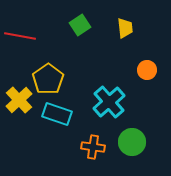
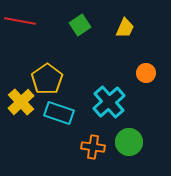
yellow trapezoid: rotated 30 degrees clockwise
red line: moved 15 px up
orange circle: moved 1 px left, 3 px down
yellow pentagon: moved 1 px left
yellow cross: moved 2 px right, 2 px down
cyan rectangle: moved 2 px right, 1 px up
green circle: moved 3 px left
